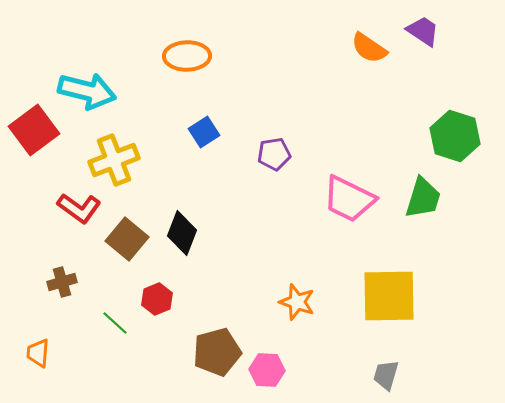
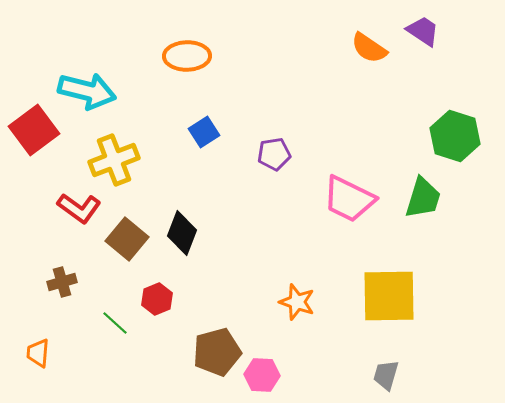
pink hexagon: moved 5 px left, 5 px down
